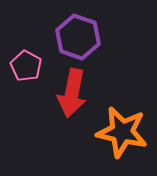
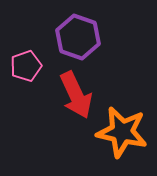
pink pentagon: rotated 24 degrees clockwise
red arrow: moved 4 px right, 2 px down; rotated 36 degrees counterclockwise
